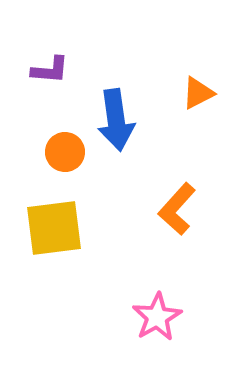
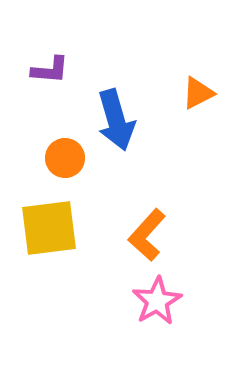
blue arrow: rotated 8 degrees counterclockwise
orange circle: moved 6 px down
orange L-shape: moved 30 px left, 26 px down
yellow square: moved 5 px left
pink star: moved 16 px up
